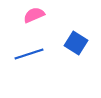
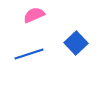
blue square: rotated 15 degrees clockwise
